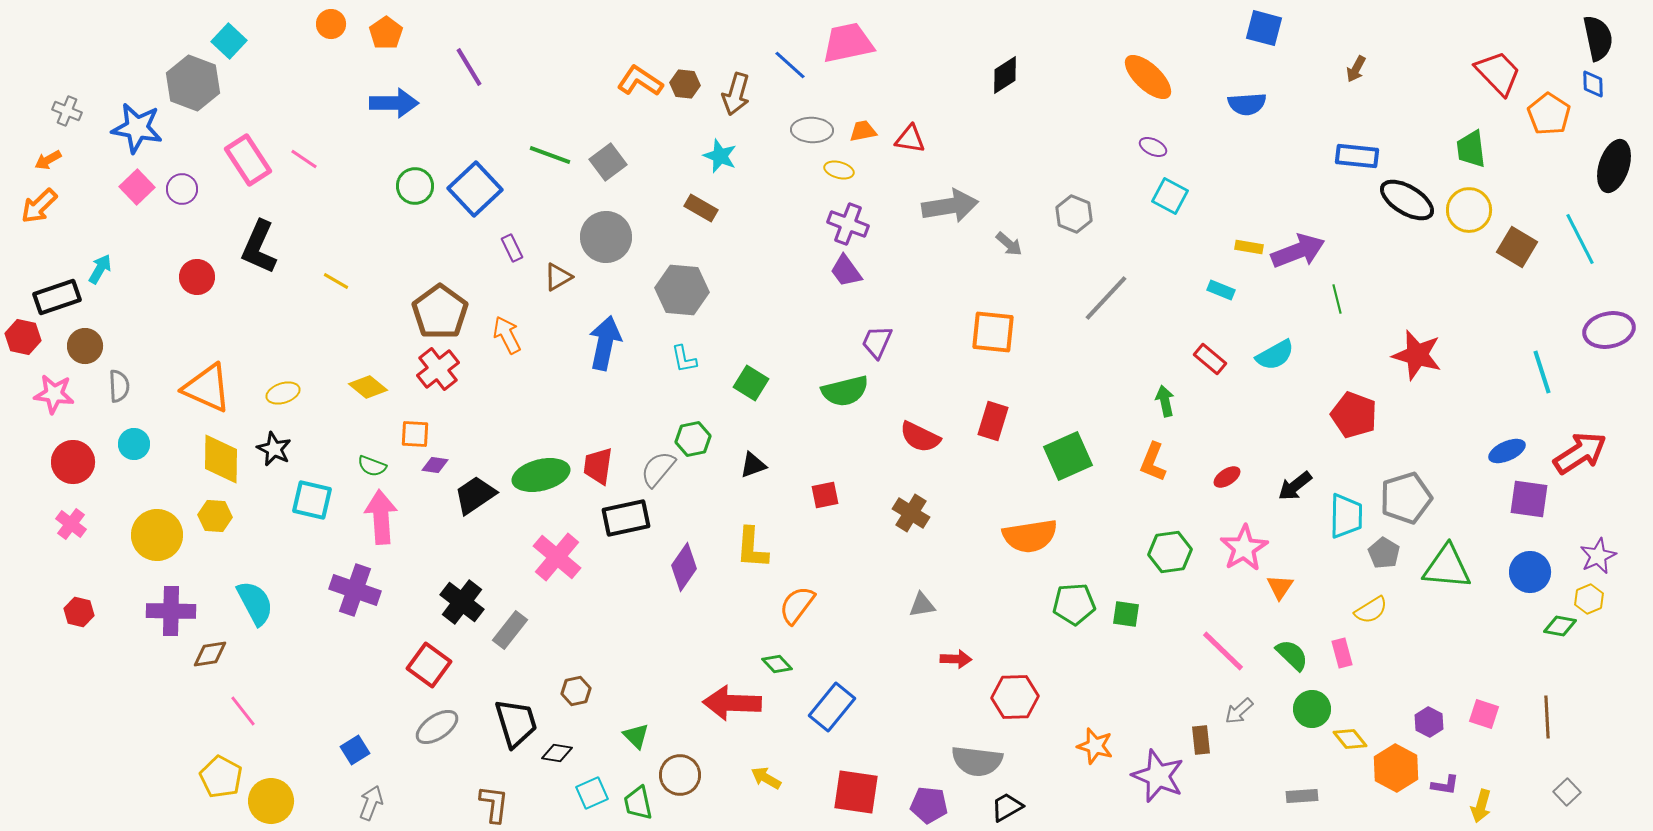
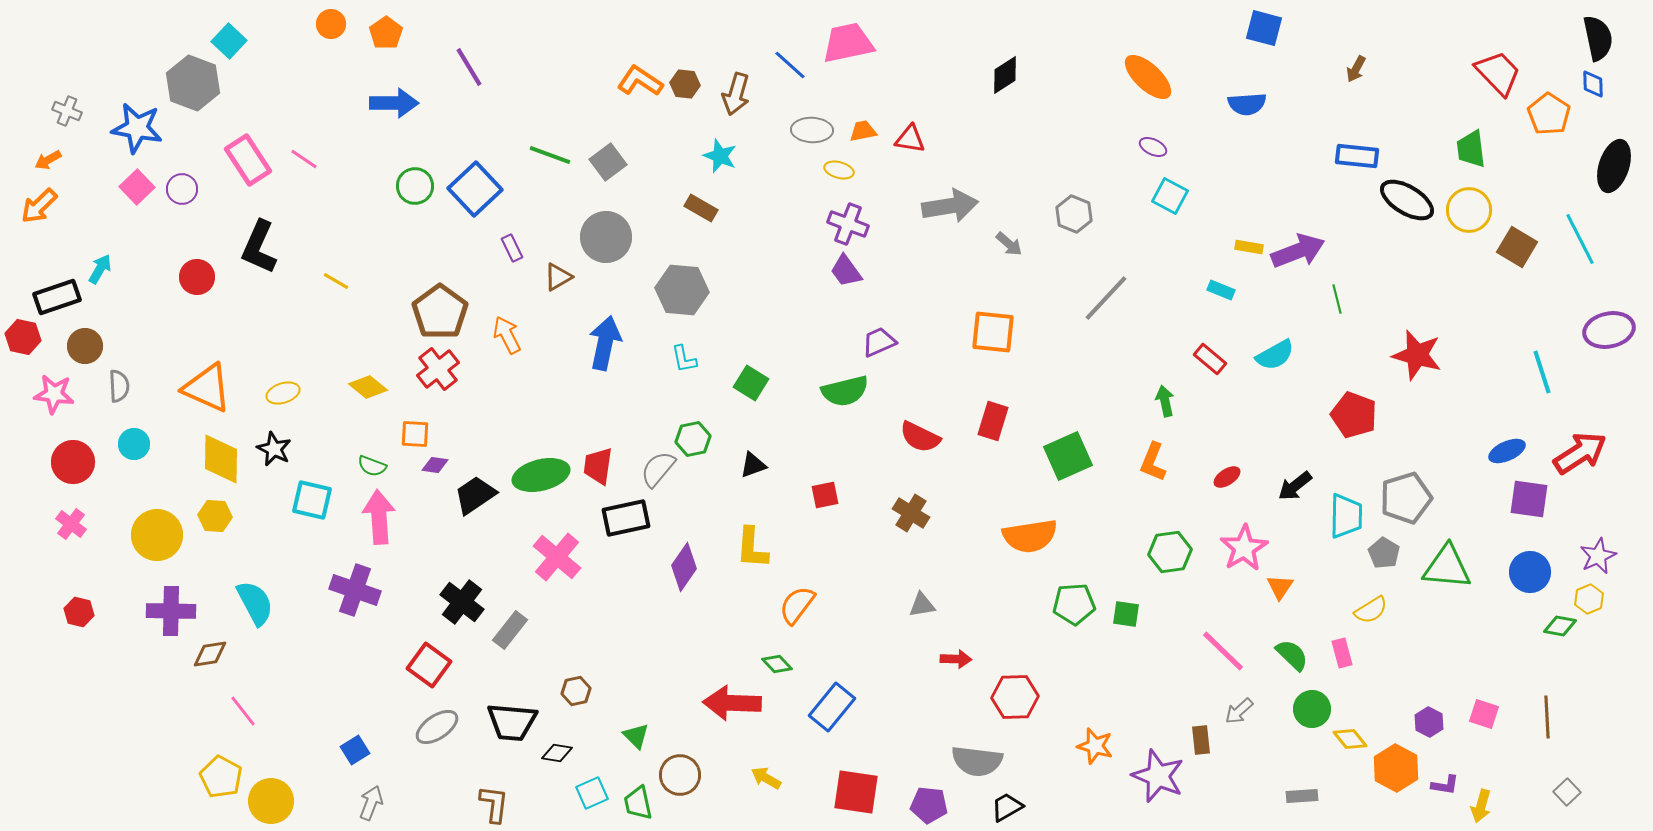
purple trapezoid at (877, 342): moved 2 px right; rotated 42 degrees clockwise
pink arrow at (381, 517): moved 2 px left
black trapezoid at (516, 723): moved 4 px left, 1 px up; rotated 112 degrees clockwise
